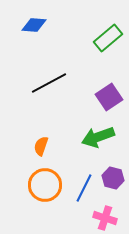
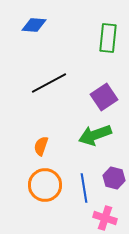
green rectangle: rotated 44 degrees counterclockwise
purple square: moved 5 px left
green arrow: moved 3 px left, 2 px up
purple hexagon: moved 1 px right
blue line: rotated 36 degrees counterclockwise
